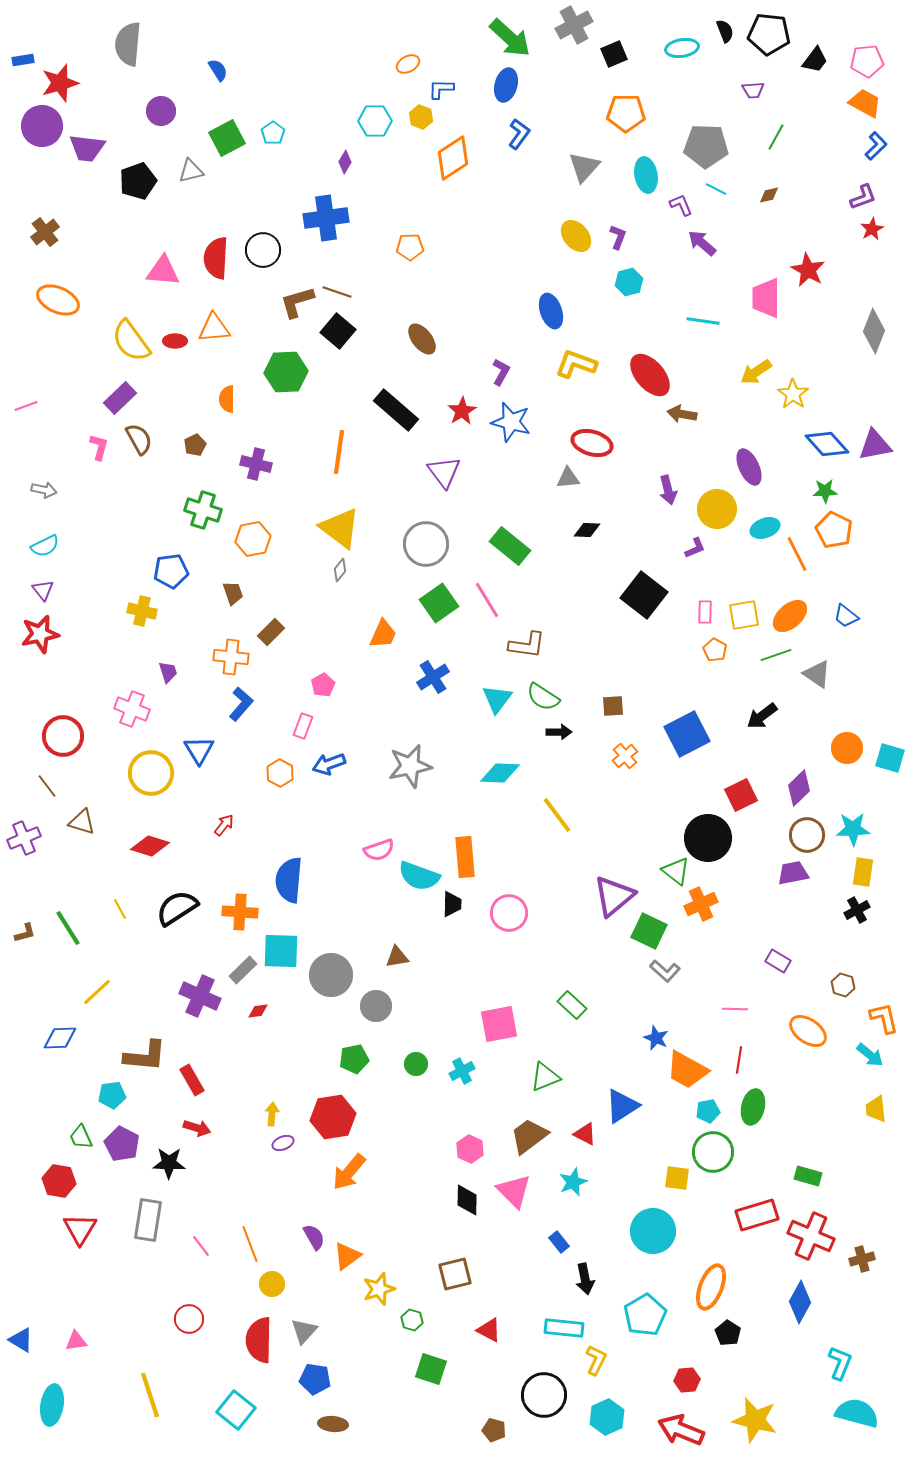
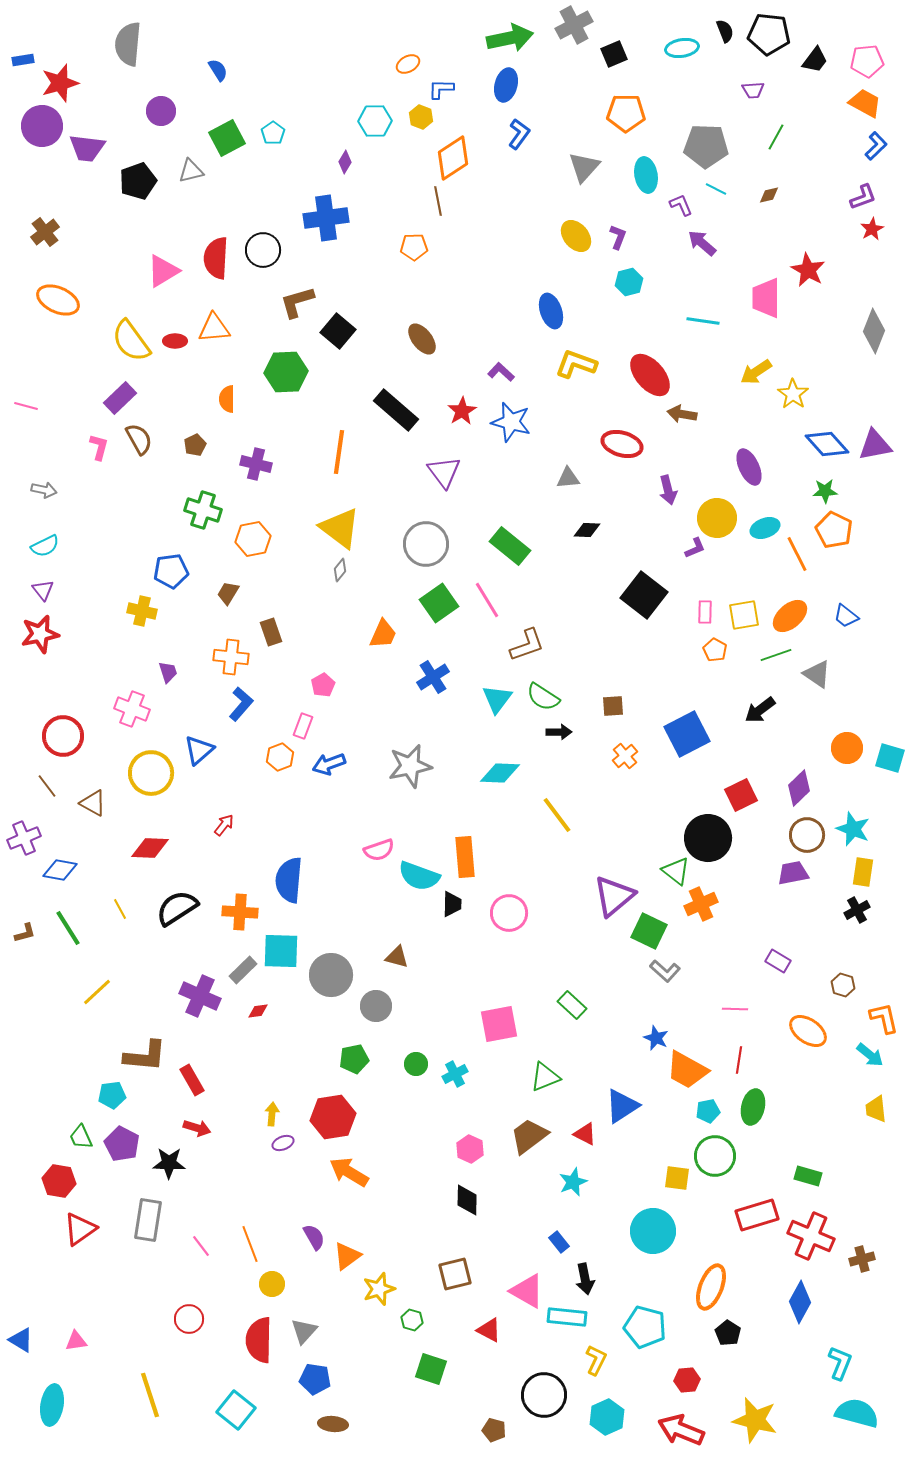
green arrow at (510, 38): rotated 54 degrees counterclockwise
orange pentagon at (410, 247): moved 4 px right
pink triangle at (163, 271): rotated 36 degrees counterclockwise
brown line at (337, 292): moved 101 px right, 91 px up; rotated 60 degrees clockwise
purple L-shape at (501, 372): rotated 76 degrees counterclockwise
pink line at (26, 406): rotated 35 degrees clockwise
red ellipse at (592, 443): moved 30 px right, 1 px down
yellow circle at (717, 509): moved 9 px down
brown trapezoid at (233, 593): moved 5 px left; rotated 130 degrees counterclockwise
brown rectangle at (271, 632): rotated 64 degrees counterclockwise
brown L-shape at (527, 645): rotated 27 degrees counterclockwise
black arrow at (762, 716): moved 2 px left, 6 px up
blue triangle at (199, 750): rotated 20 degrees clockwise
orange hexagon at (280, 773): moved 16 px up; rotated 12 degrees clockwise
brown triangle at (82, 822): moved 11 px right, 19 px up; rotated 12 degrees clockwise
cyan star at (853, 829): rotated 24 degrees clockwise
red diamond at (150, 846): moved 2 px down; rotated 15 degrees counterclockwise
brown triangle at (397, 957): rotated 25 degrees clockwise
blue diamond at (60, 1038): moved 168 px up; rotated 12 degrees clockwise
cyan cross at (462, 1071): moved 7 px left, 3 px down
green circle at (713, 1152): moved 2 px right, 4 px down
orange arrow at (349, 1172): rotated 81 degrees clockwise
pink triangle at (514, 1191): moved 13 px right, 100 px down; rotated 15 degrees counterclockwise
red triangle at (80, 1229): rotated 24 degrees clockwise
cyan pentagon at (645, 1315): moved 12 px down; rotated 27 degrees counterclockwise
cyan rectangle at (564, 1328): moved 3 px right, 11 px up
